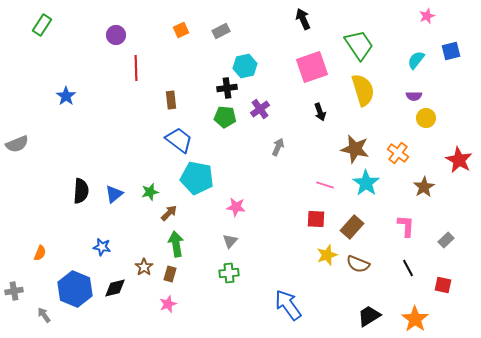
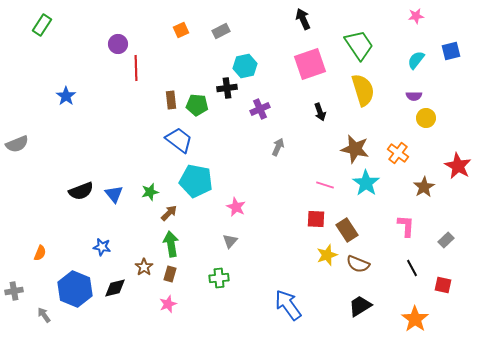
pink star at (427, 16): moved 11 px left; rotated 14 degrees clockwise
purple circle at (116, 35): moved 2 px right, 9 px down
pink square at (312, 67): moved 2 px left, 3 px up
purple cross at (260, 109): rotated 12 degrees clockwise
green pentagon at (225, 117): moved 28 px left, 12 px up
red star at (459, 160): moved 1 px left, 6 px down
cyan pentagon at (197, 178): moved 1 px left, 3 px down
black semicircle at (81, 191): rotated 65 degrees clockwise
blue triangle at (114, 194): rotated 30 degrees counterclockwise
pink star at (236, 207): rotated 18 degrees clockwise
brown rectangle at (352, 227): moved 5 px left, 3 px down; rotated 75 degrees counterclockwise
green arrow at (176, 244): moved 5 px left
black line at (408, 268): moved 4 px right
green cross at (229, 273): moved 10 px left, 5 px down
black trapezoid at (369, 316): moved 9 px left, 10 px up
